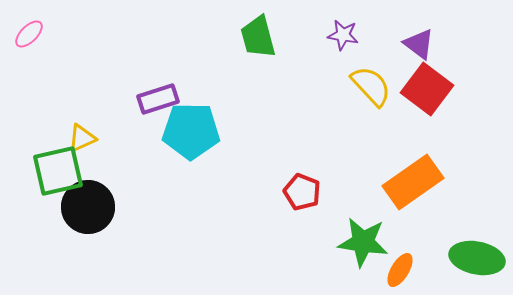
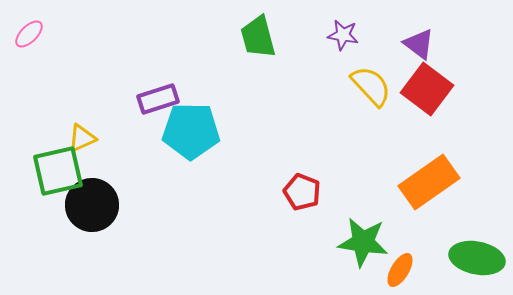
orange rectangle: moved 16 px right
black circle: moved 4 px right, 2 px up
